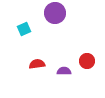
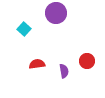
purple circle: moved 1 px right
cyan square: rotated 24 degrees counterclockwise
purple semicircle: rotated 80 degrees clockwise
